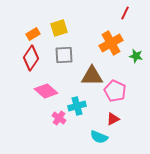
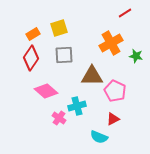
red line: rotated 32 degrees clockwise
